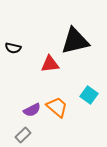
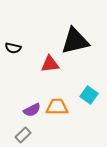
orange trapezoid: rotated 40 degrees counterclockwise
